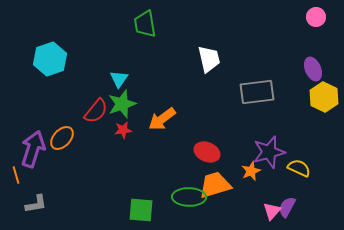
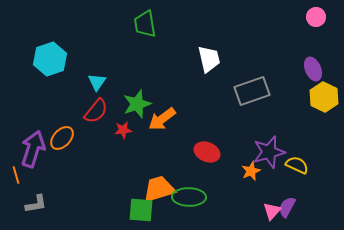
cyan triangle: moved 22 px left, 3 px down
gray rectangle: moved 5 px left, 1 px up; rotated 12 degrees counterclockwise
green star: moved 15 px right
yellow semicircle: moved 2 px left, 3 px up
orange trapezoid: moved 56 px left, 4 px down
